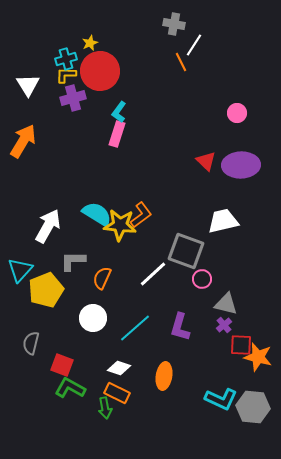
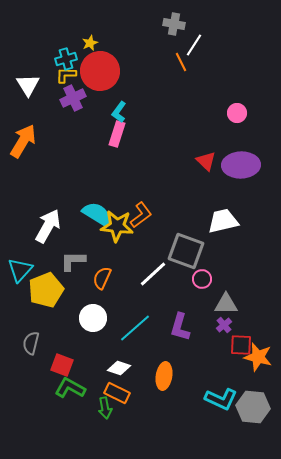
purple cross at (73, 98): rotated 10 degrees counterclockwise
yellow star at (120, 225): moved 3 px left, 1 px down
gray triangle at (226, 304): rotated 15 degrees counterclockwise
